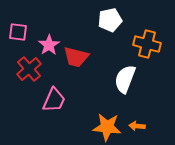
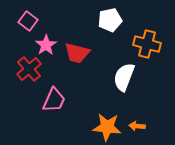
pink square: moved 10 px right, 11 px up; rotated 30 degrees clockwise
pink star: moved 3 px left
red trapezoid: moved 1 px right, 4 px up
white semicircle: moved 1 px left, 2 px up
